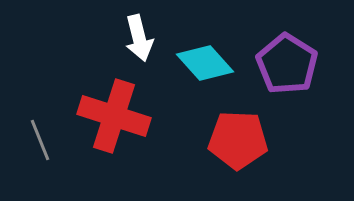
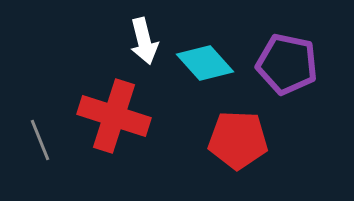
white arrow: moved 5 px right, 3 px down
purple pentagon: rotated 20 degrees counterclockwise
